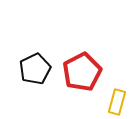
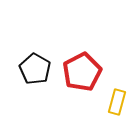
black pentagon: rotated 16 degrees counterclockwise
